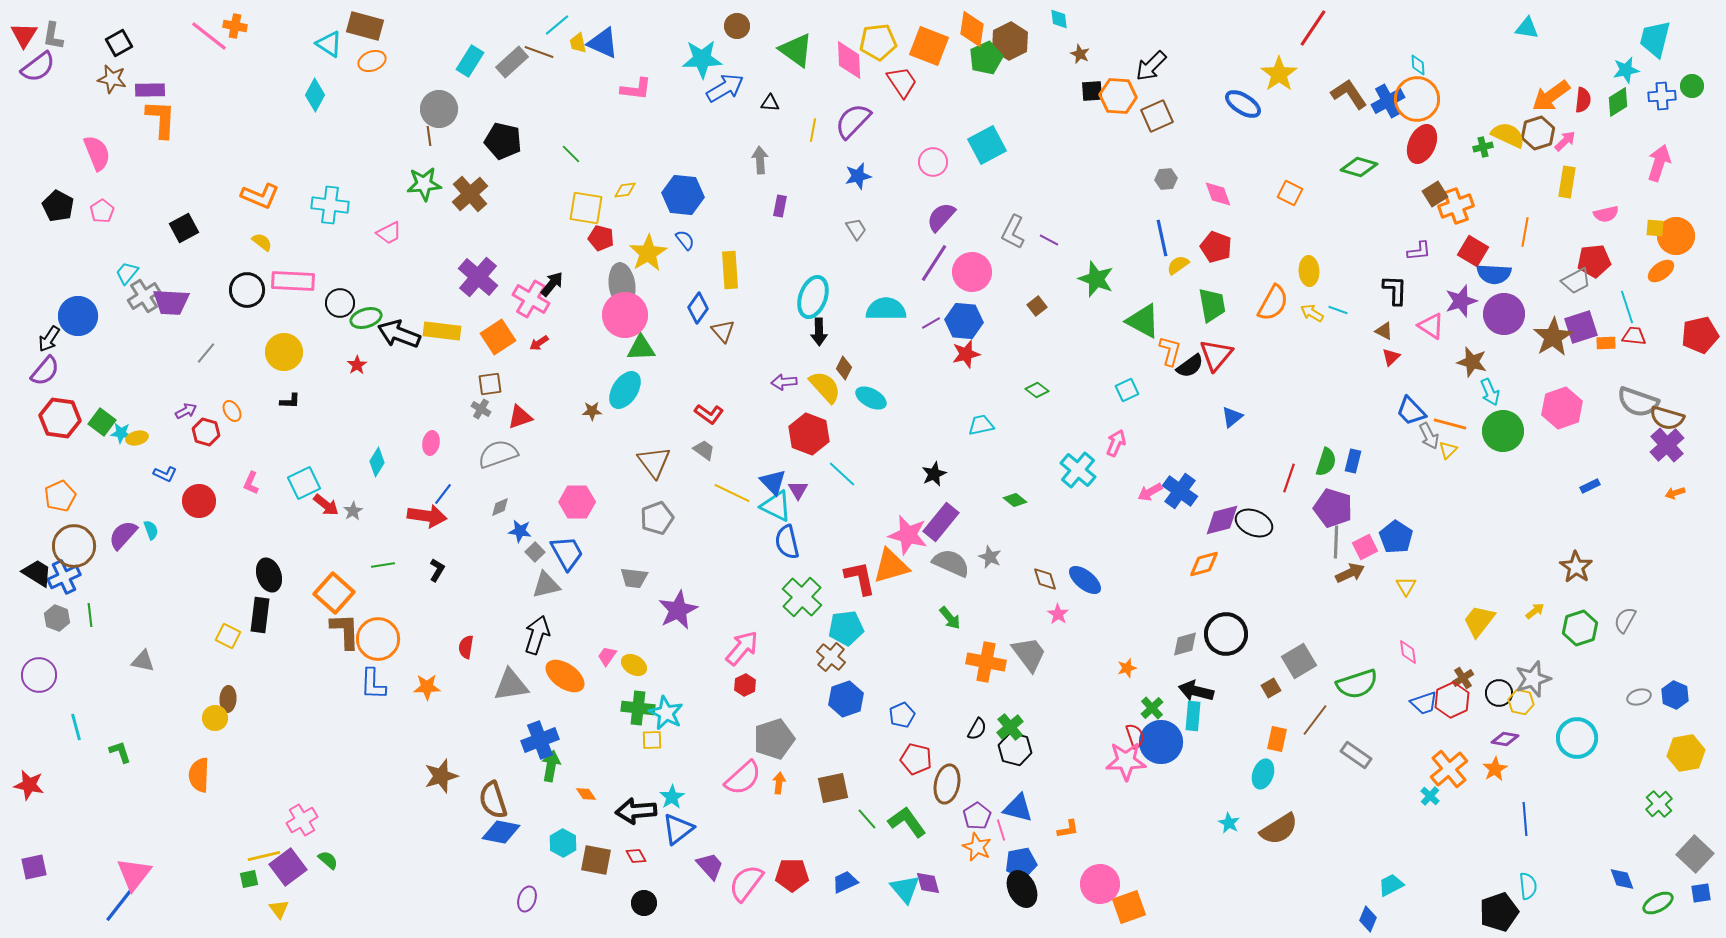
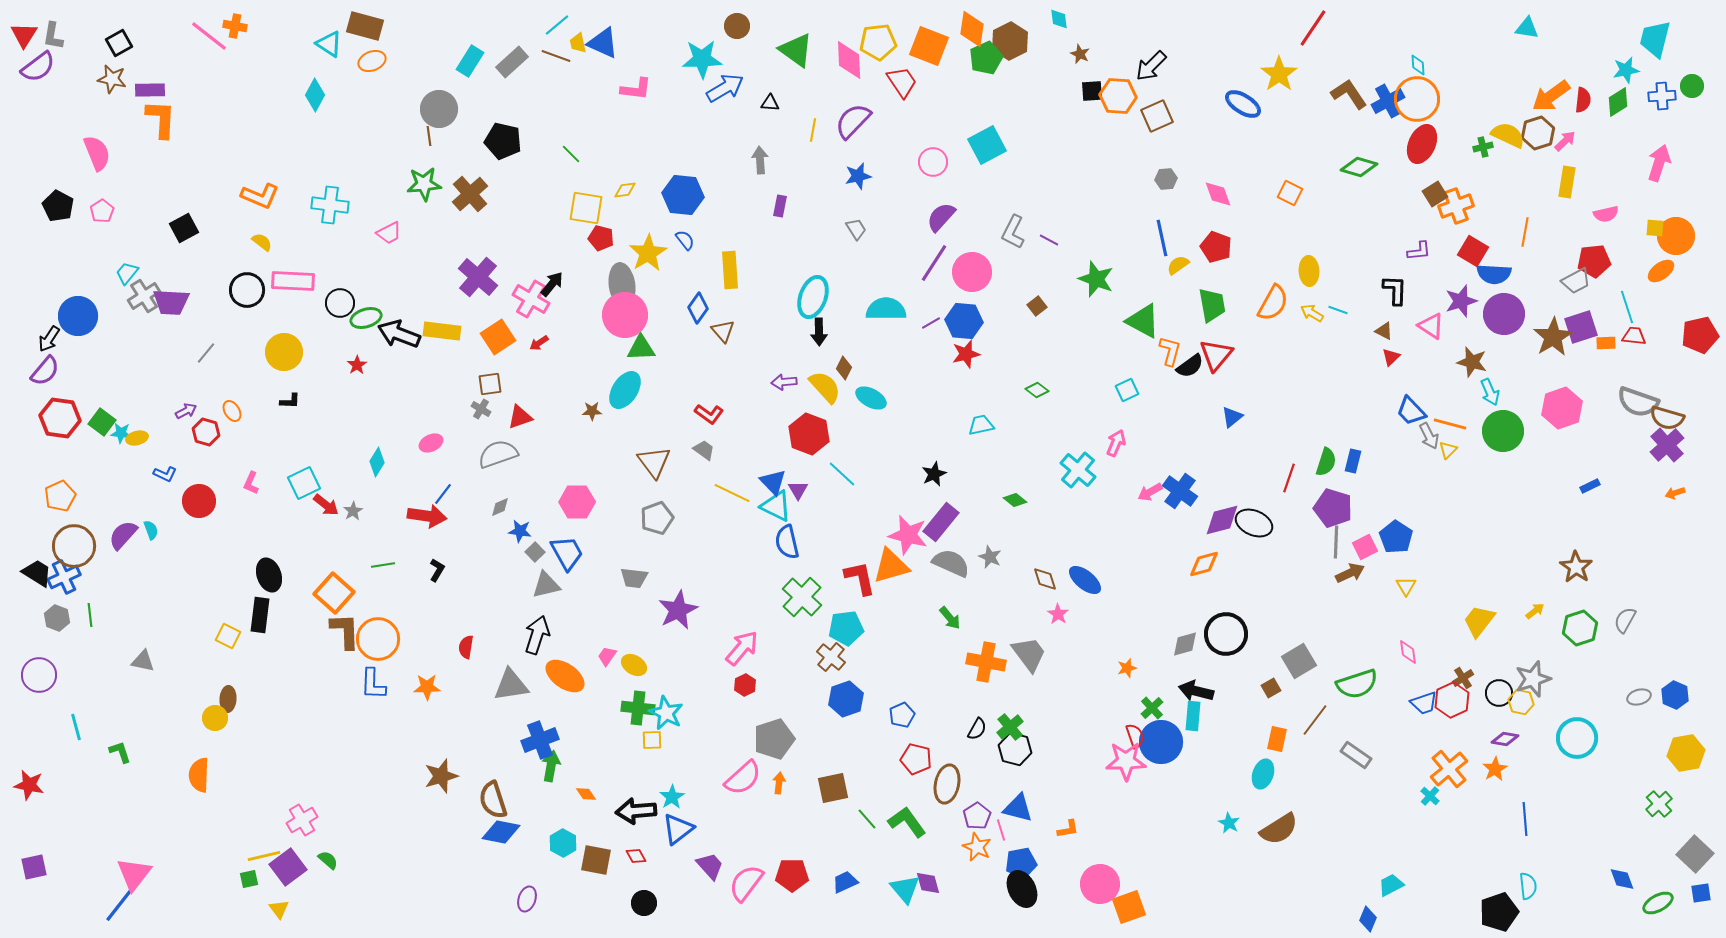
brown line at (539, 52): moved 17 px right, 4 px down
pink ellipse at (431, 443): rotated 55 degrees clockwise
